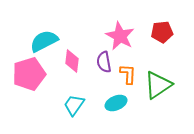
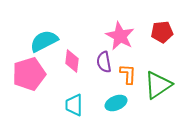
cyan trapezoid: rotated 35 degrees counterclockwise
